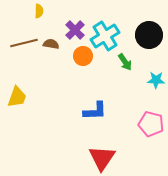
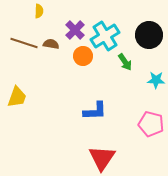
brown line: rotated 32 degrees clockwise
